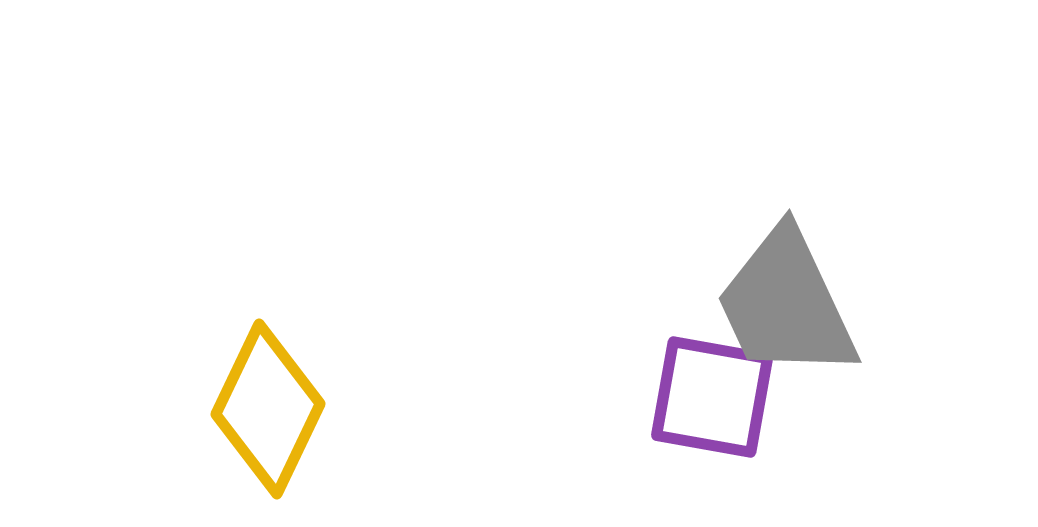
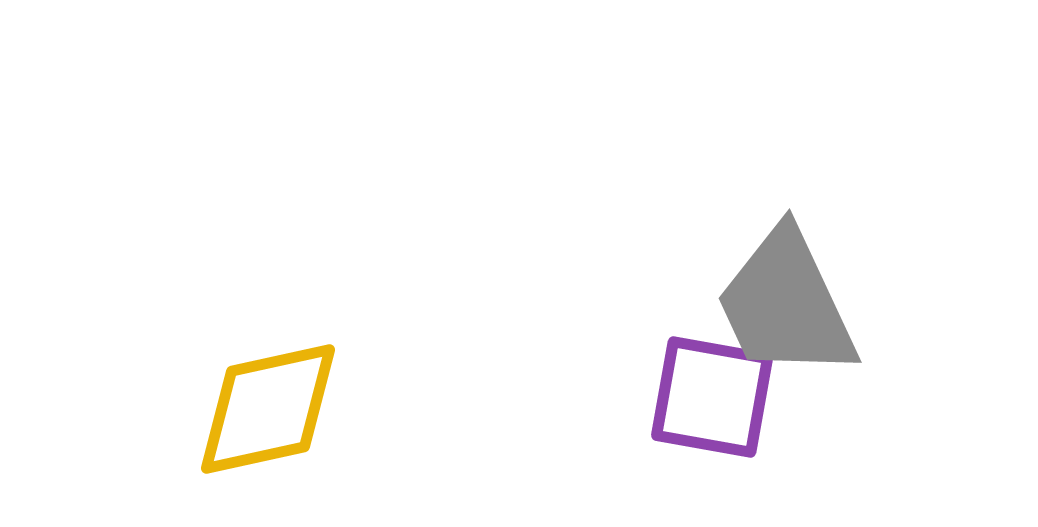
yellow diamond: rotated 52 degrees clockwise
